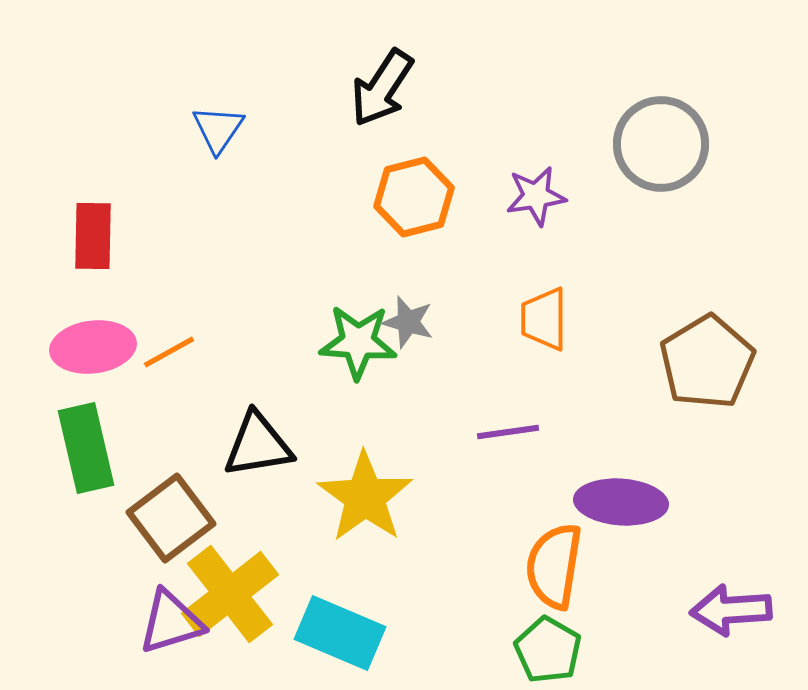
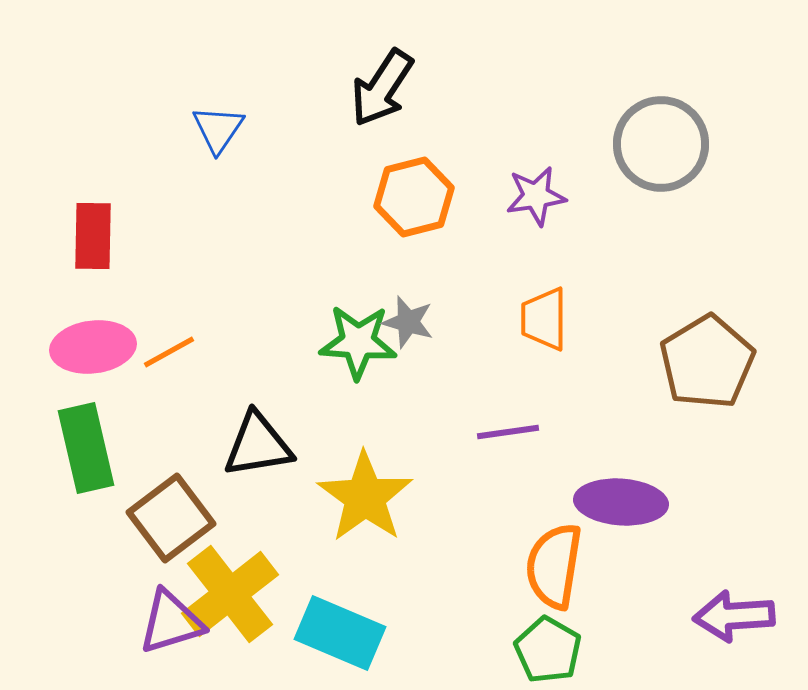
purple arrow: moved 3 px right, 6 px down
